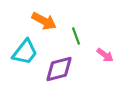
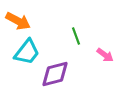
orange arrow: moved 26 px left
cyan trapezoid: moved 2 px right
purple diamond: moved 4 px left, 5 px down
